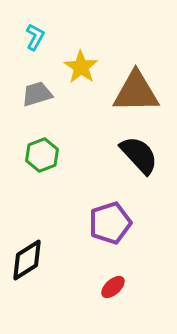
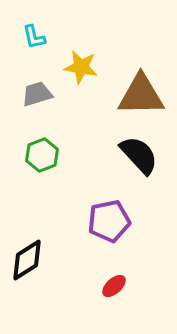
cyan L-shape: moved 1 px left; rotated 140 degrees clockwise
yellow star: rotated 24 degrees counterclockwise
brown triangle: moved 5 px right, 3 px down
purple pentagon: moved 1 px left, 2 px up; rotated 6 degrees clockwise
red ellipse: moved 1 px right, 1 px up
